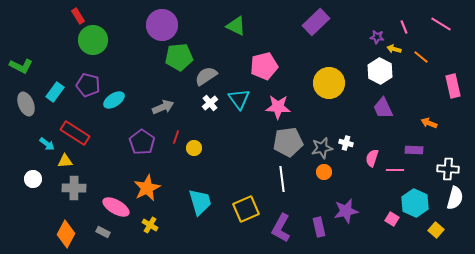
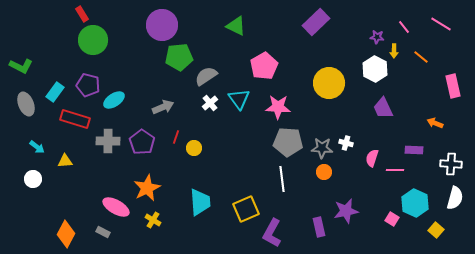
red rectangle at (78, 16): moved 4 px right, 2 px up
pink line at (404, 27): rotated 16 degrees counterclockwise
yellow arrow at (394, 49): moved 2 px down; rotated 104 degrees counterclockwise
pink pentagon at (264, 66): rotated 16 degrees counterclockwise
white hexagon at (380, 71): moved 5 px left, 2 px up
orange arrow at (429, 123): moved 6 px right
red rectangle at (75, 133): moved 14 px up; rotated 16 degrees counterclockwise
gray pentagon at (288, 142): rotated 12 degrees clockwise
cyan arrow at (47, 144): moved 10 px left, 3 px down
gray star at (322, 148): rotated 15 degrees clockwise
white cross at (448, 169): moved 3 px right, 5 px up
gray cross at (74, 188): moved 34 px right, 47 px up
cyan trapezoid at (200, 202): rotated 12 degrees clockwise
yellow cross at (150, 225): moved 3 px right, 5 px up
purple L-shape at (281, 228): moved 9 px left, 5 px down
